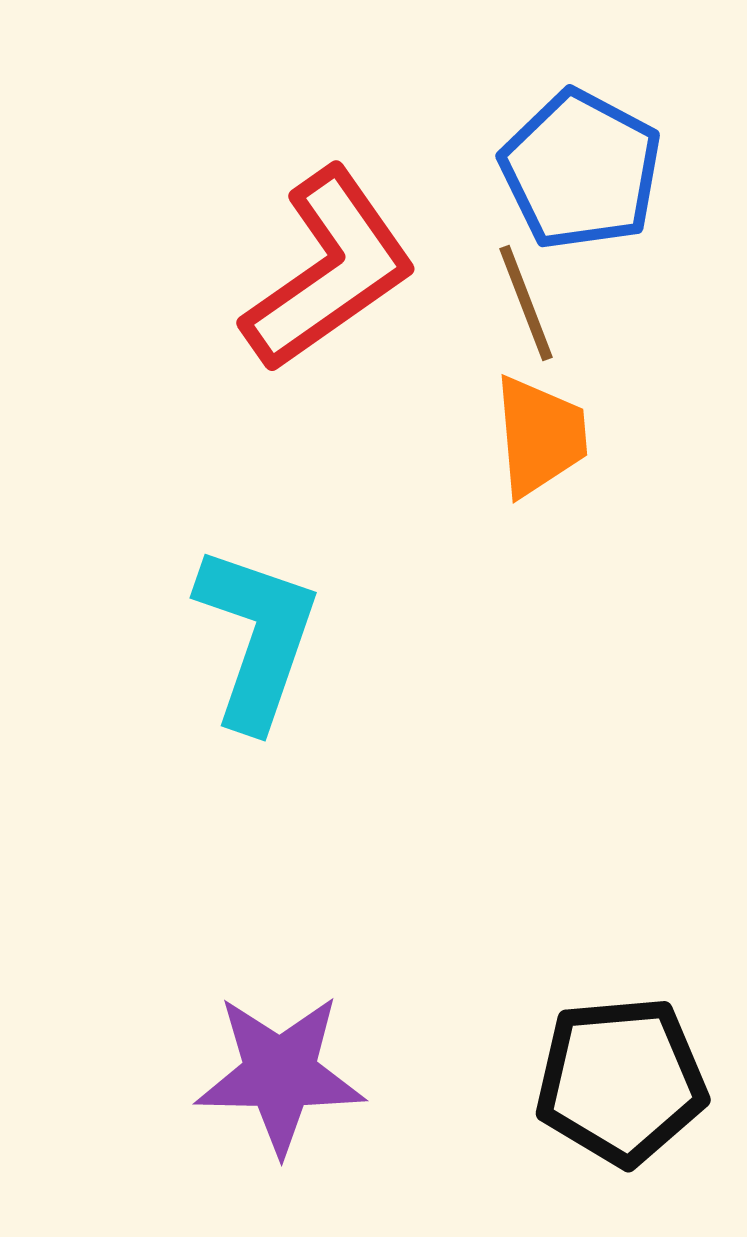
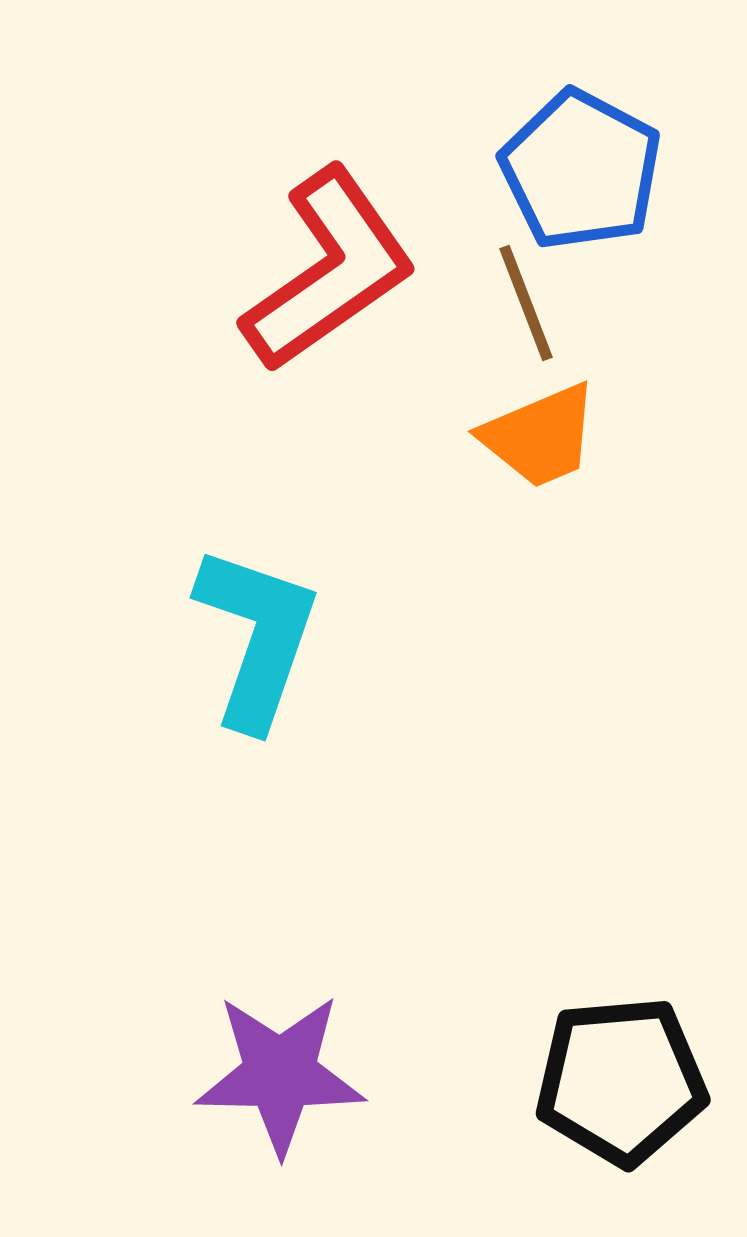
orange trapezoid: rotated 72 degrees clockwise
